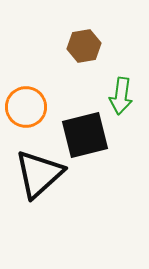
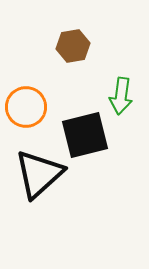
brown hexagon: moved 11 px left
